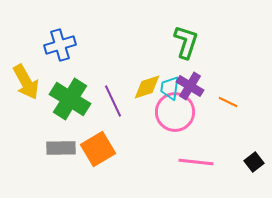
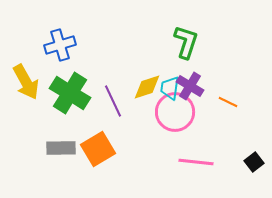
green cross: moved 6 px up
